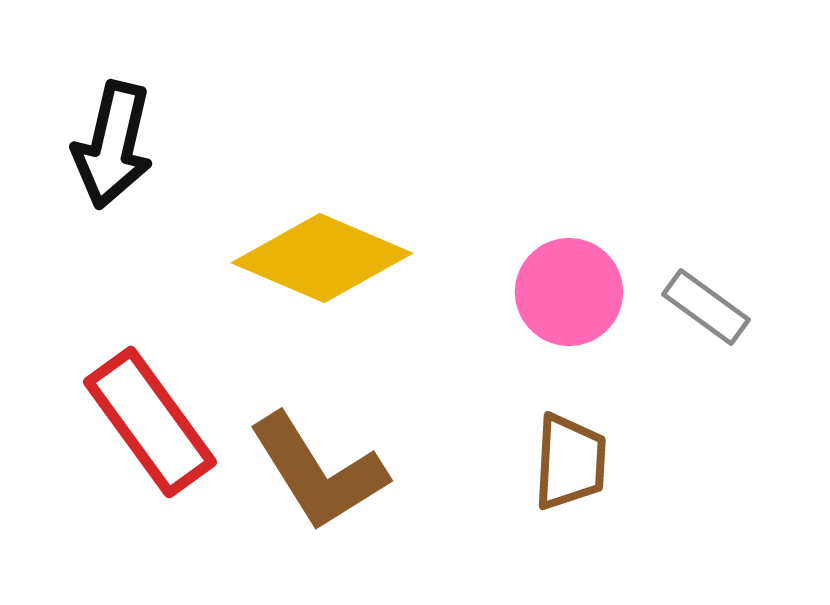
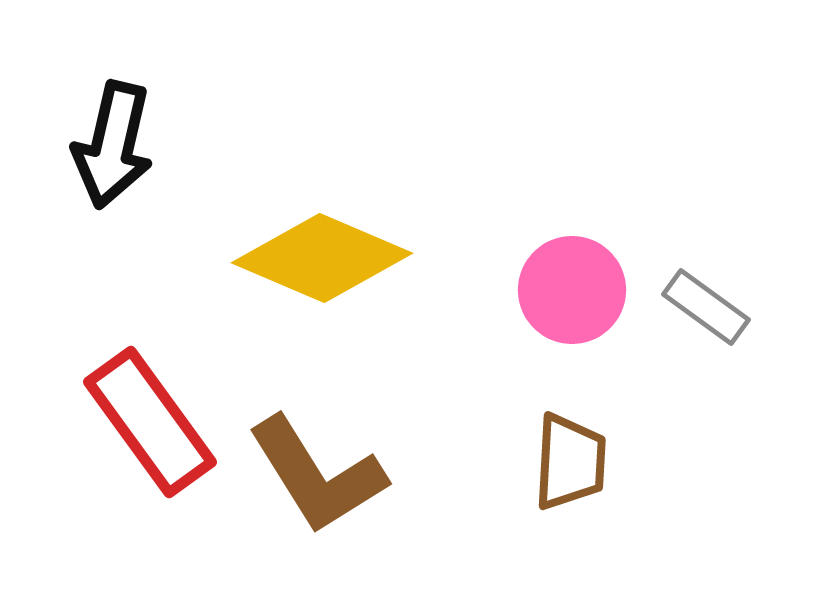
pink circle: moved 3 px right, 2 px up
brown L-shape: moved 1 px left, 3 px down
